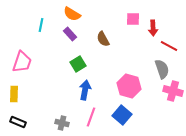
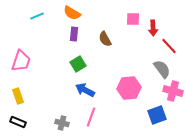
orange semicircle: moved 1 px up
cyan line: moved 4 px left, 9 px up; rotated 56 degrees clockwise
purple rectangle: moved 4 px right; rotated 48 degrees clockwise
brown semicircle: moved 2 px right
red line: rotated 18 degrees clockwise
pink trapezoid: moved 1 px left, 1 px up
gray semicircle: rotated 18 degrees counterclockwise
pink hexagon: moved 2 px down; rotated 20 degrees counterclockwise
blue arrow: rotated 72 degrees counterclockwise
yellow rectangle: moved 4 px right, 2 px down; rotated 21 degrees counterclockwise
blue square: moved 35 px right; rotated 30 degrees clockwise
